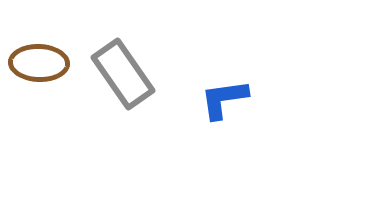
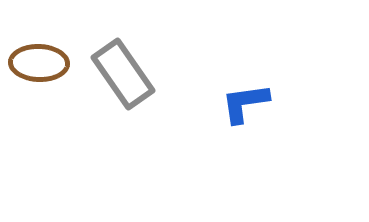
blue L-shape: moved 21 px right, 4 px down
